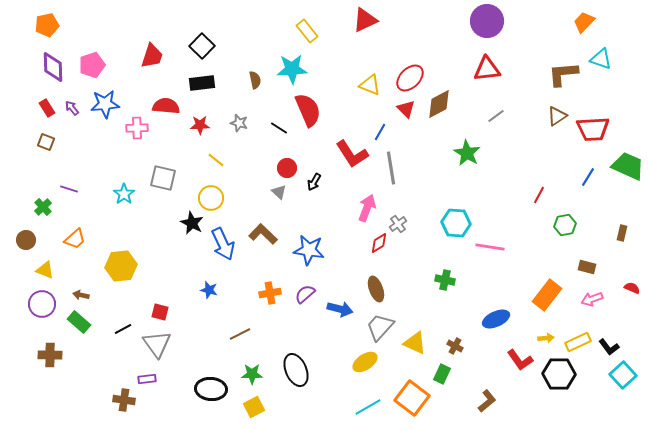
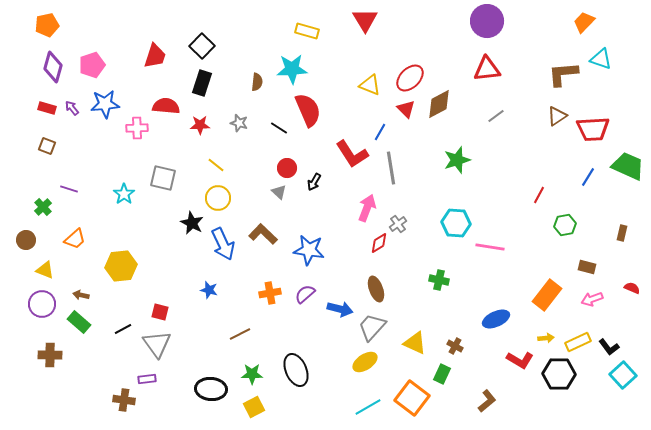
red triangle at (365, 20): rotated 36 degrees counterclockwise
yellow rectangle at (307, 31): rotated 35 degrees counterclockwise
red trapezoid at (152, 56): moved 3 px right
purple diamond at (53, 67): rotated 16 degrees clockwise
brown semicircle at (255, 80): moved 2 px right, 2 px down; rotated 18 degrees clockwise
black rectangle at (202, 83): rotated 65 degrees counterclockwise
red rectangle at (47, 108): rotated 42 degrees counterclockwise
brown square at (46, 142): moved 1 px right, 4 px down
green star at (467, 153): moved 10 px left, 7 px down; rotated 24 degrees clockwise
yellow line at (216, 160): moved 5 px down
yellow circle at (211, 198): moved 7 px right
green cross at (445, 280): moved 6 px left
gray trapezoid at (380, 327): moved 8 px left
red L-shape at (520, 360): rotated 24 degrees counterclockwise
